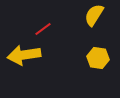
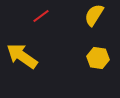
red line: moved 2 px left, 13 px up
yellow arrow: moved 2 px left, 1 px down; rotated 44 degrees clockwise
